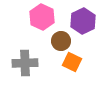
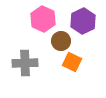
pink hexagon: moved 1 px right, 2 px down
